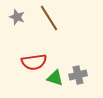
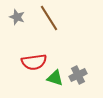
gray cross: rotated 12 degrees counterclockwise
